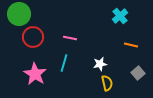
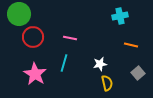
cyan cross: rotated 28 degrees clockwise
